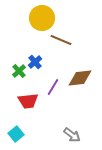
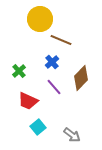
yellow circle: moved 2 px left, 1 px down
blue cross: moved 17 px right
brown diamond: moved 1 px right; rotated 40 degrees counterclockwise
purple line: moved 1 px right; rotated 72 degrees counterclockwise
red trapezoid: rotated 30 degrees clockwise
cyan square: moved 22 px right, 7 px up
